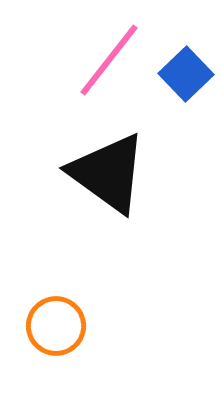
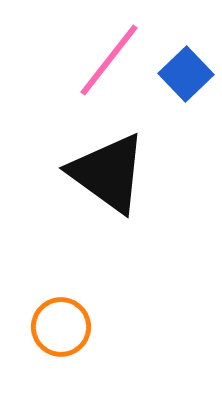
orange circle: moved 5 px right, 1 px down
